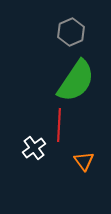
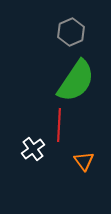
white cross: moved 1 px left, 1 px down
